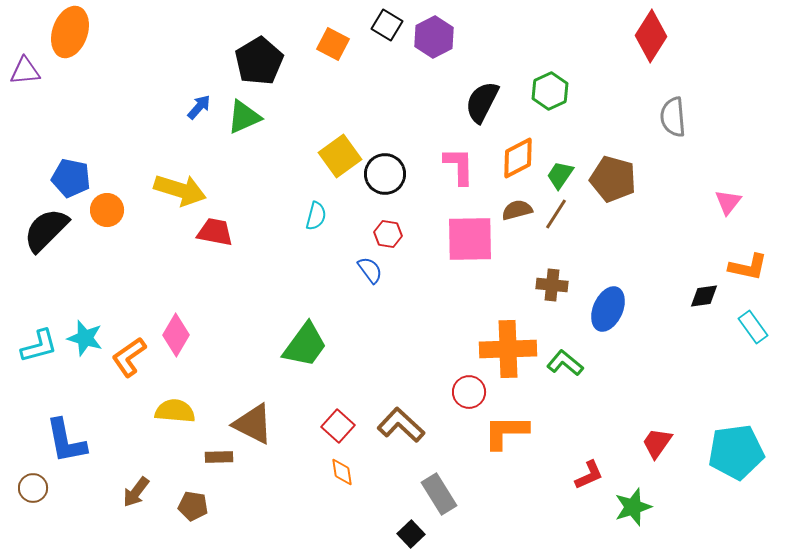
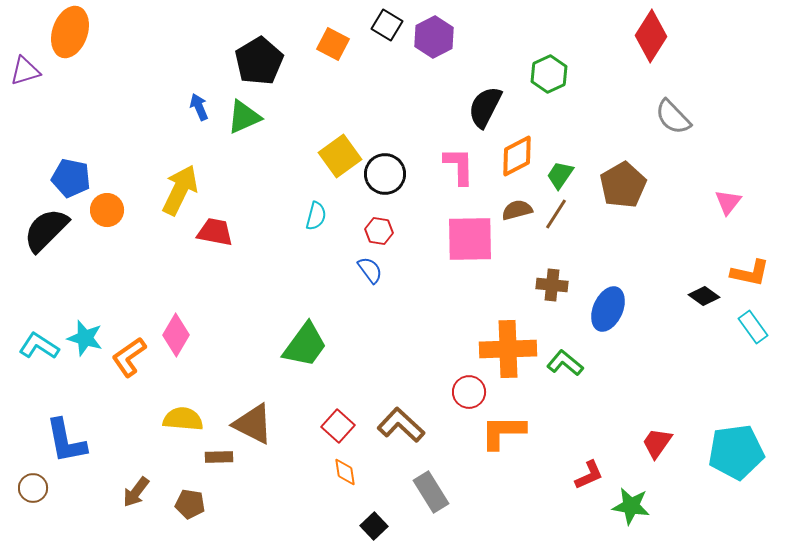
purple triangle at (25, 71): rotated 12 degrees counterclockwise
green hexagon at (550, 91): moved 1 px left, 17 px up
black semicircle at (482, 102): moved 3 px right, 5 px down
blue arrow at (199, 107): rotated 64 degrees counterclockwise
gray semicircle at (673, 117): rotated 39 degrees counterclockwise
orange diamond at (518, 158): moved 1 px left, 2 px up
brown pentagon at (613, 179): moved 10 px right, 6 px down; rotated 27 degrees clockwise
yellow arrow at (180, 190): rotated 81 degrees counterclockwise
red hexagon at (388, 234): moved 9 px left, 3 px up
orange L-shape at (748, 267): moved 2 px right, 6 px down
black diamond at (704, 296): rotated 44 degrees clockwise
cyan L-shape at (39, 346): rotated 132 degrees counterclockwise
yellow semicircle at (175, 411): moved 8 px right, 8 px down
orange L-shape at (506, 432): moved 3 px left
orange diamond at (342, 472): moved 3 px right
gray rectangle at (439, 494): moved 8 px left, 2 px up
brown pentagon at (193, 506): moved 3 px left, 2 px up
green star at (633, 507): moved 2 px left, 1 px up; rotated 27 degrees clockwise
black square at (411, 534): moved 37 px left, 8 px up
